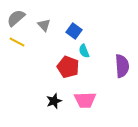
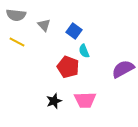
gray semicircle: moved 3 px up; rotated 132 degrees counterclockwise
purple semicircle: moved 1 px right, 3 px down; rotated 115 degrees counterclockwise
